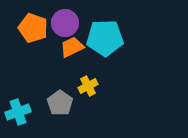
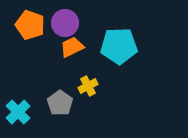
orange pentagon: moved 3 px left, 3 px up
cyan pentagon: moved 14 px right, 8 px down
cyan cross: rotated 25 degrees counterclockwise
